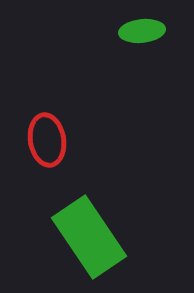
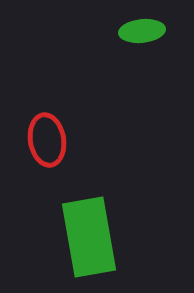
green rectangle: rotated 24 degrees clockwise
